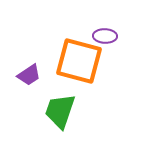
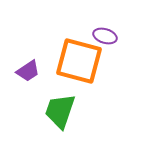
purple ellipse: rotated 15 degrees clockwise
purple trapezoid: moved 1 px left, 4 px up
